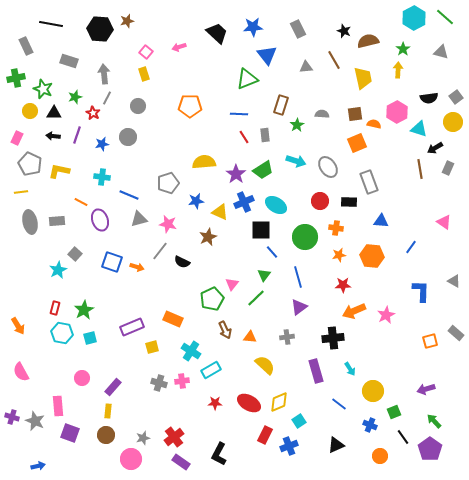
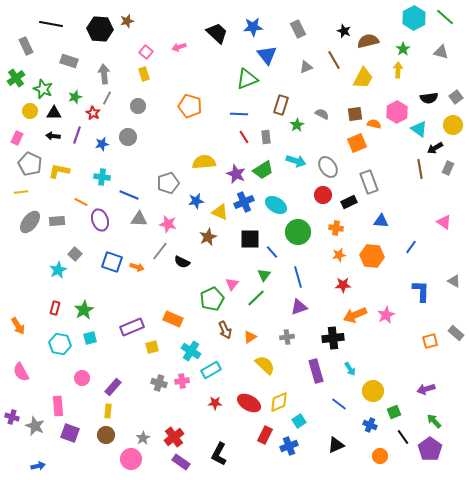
gray triangle at (306, 67): rotated 16 degrees counterclockwise
green cross at (16, 78): rotated 24 degrees counterclockwise
yellow trapezoid at (363, 78): rotated 40 degrees clockwise
orange pentagon at (190, 106): rotated 15 degrees clockwise
gray semicircle at (322, 114): rotated 24 degrees clockwise
yellow circle at (453, 122): moved 3 px down
cyan triangle at (419, 129): rotated 18 degrees clockwise
gray rectangle at (265, 135): moved 1 px right, 2 px down
purple star at (236, 174): rotated 12 degrees counterclockwise
red circle at (320, 201): moved 3 px right, 6 px up
black rectangle at (349, 202): rotated 28 degrees counterclockwise
gray triangle at (139, 219): rotated 18 degrees clockwise
gray ellipse at (30, 222): rotated 50 degrees clockwise
black square at (261, 230): moved 11 px left, 9 px down
green circle at (305, 237): moved 7 px left, 5 px up
purple triangle at (299, 307): rotated 18 degrees clockwise
orange arrow at (354, 311): moved 1 px right, 4 px down
cyan hexagon at (62, 333): moved 2 px left, 11 px down
orange triangle at (250, 337): rotated 40 degrees counterclockwise
gray star at (35, 421): moved 5 px down
gray star at (143, 438): rotated 16 degrees counterclockwise
